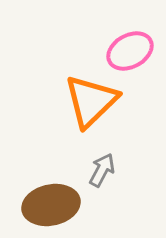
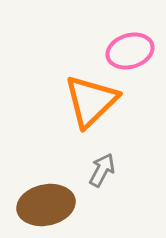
pink ellipse: rotated 12 degrees clockwise
brown ellipse: moved 5 px left
